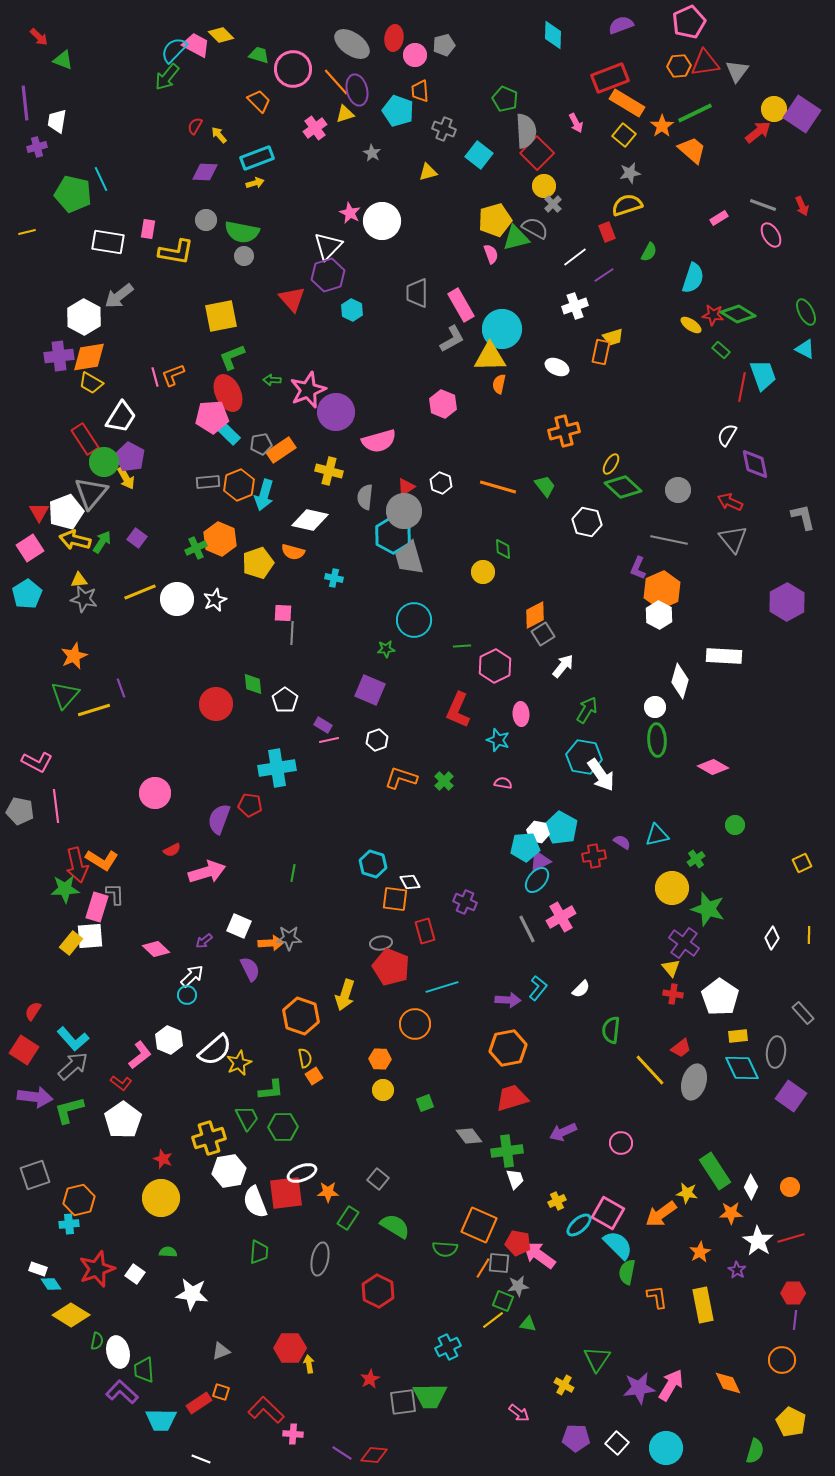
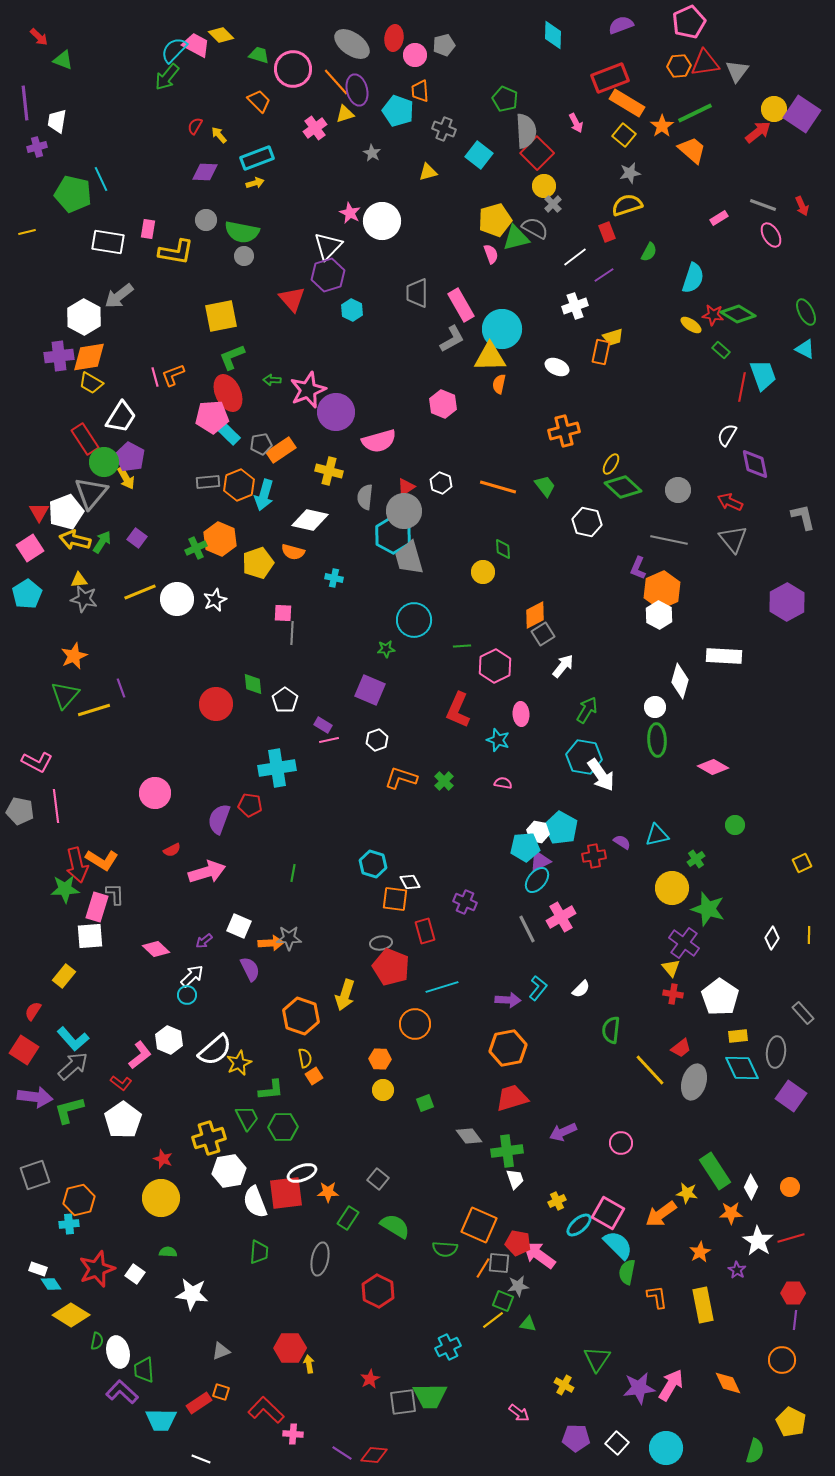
yellow rectangle at (71, 943): moved 7 px left, 33 px down
